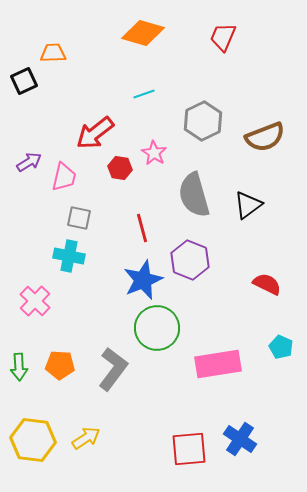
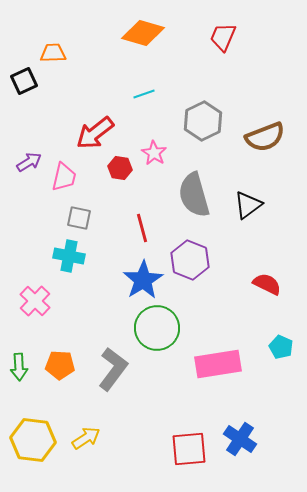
blue star: rotated 9 degrees counterclockwise
